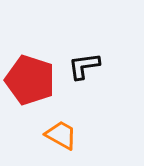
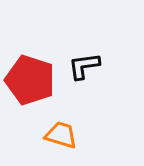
orange trapezoid: rotated 12 degrees counterclockwise
